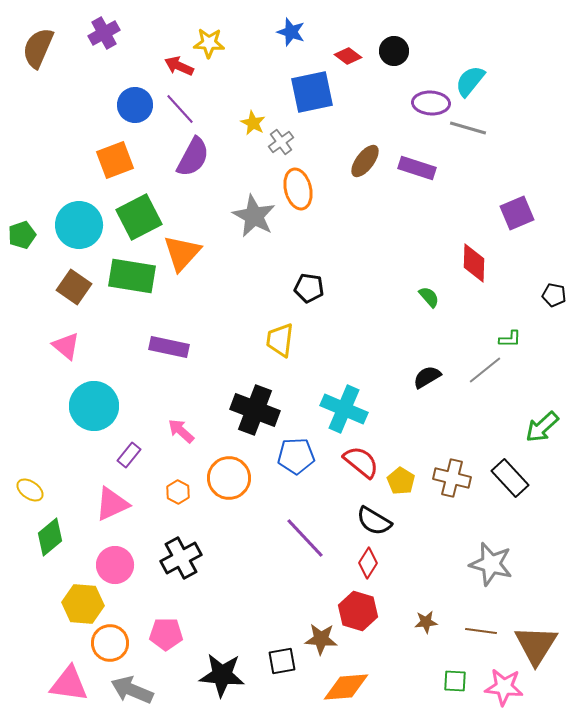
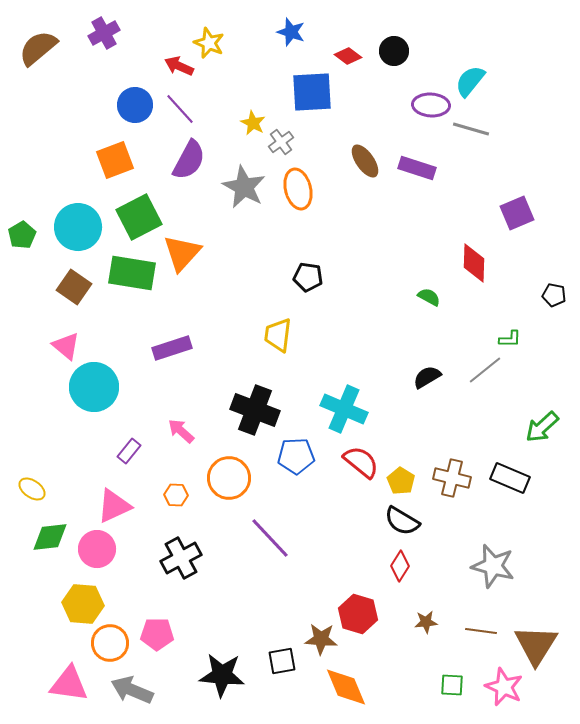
yellow star at (209, 43): rotated 20 degrees clockwise
brown semicircle at (38, 48): rotated 27 degrees clockwise
blue square at (312, 92): rotated 9 degrees clockwise
purple ellipse at (431, 103): moved 2 px down
gray line at (468, 128): moved 3 px right, 1 px down
purple semicircle at (193, 157): moved 4 px left, 3 px down
brown ellipse at (365, 161): rotated 72 degrees counterclockwise
gray star at (254, 216): moved 10 px left, 29 px up
cyan circle at (79, 225): moved 1 px left, 2 px down
green pentagon at (22, 235): rotated 12 degrees counterclockwise
green rectangle at (132, 276): moved 3 px up
black pentagon at (309, 288): moved 1 px left, 11 px up
green semicircle at (429, 297): rotated 20 degrees counterclockwise
yellow trapezoid at (280, 340): moved 2 px left, 5 px up
purple rectangle at (169, 347): moved 3 px right, 1 px down; rotated 30 degrees counterclockwise
cyan circle at (94, 406): moved 19 px up
purple rectangle at (129, 455): moved 4 px up
black rectangle at (510, 478): rotated 24 degrees counterclockwise
yellow ellipse at (30, 490): moved 2 px right, 1 px up
orange hexagon at (178, 492): moved 2 px left, 3 px down; rotated 25 degrees counterclockwise
pink triangle at (112, 504): moved 2 px right, 2 px down
black semicircle at (374, 521): moved 28 px right
green diamond at (50, 537): rotated 33 degrees clockwise
purple line at (305, 538): moved 35 px left
red diamond at (368, 563): moved 32 px right, 3 px down
gray star at (491, 564): moved 2 px right, 2 px down
pink circle at (115, 565): moved 18 px left, 16 px up
red hexagon at (358, 611): moved 3 px down
pink pentagon at (166, 634): moved 9 px left
green square at (455, 681): moved 3 px left, 4 px down
orange diamond at (346, 687): rotated 72 degrees clockwise
pink star at (504, 687): rotated 18 degrees clockwise
